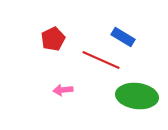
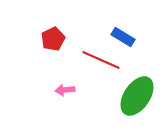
pink arrow: moved 2 px right
green ellipse: rotated 63 degrees counterclockwise
